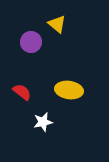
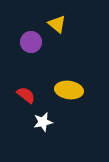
red semicircle: moved 4 px right, 3 px down
